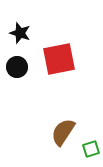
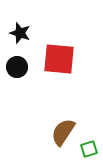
red square: rotated 16 degrees clockwise
green square: moved 2 px left
